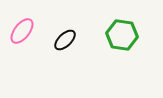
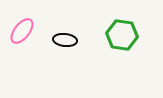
black ellipse: rotated 50 degrees clockwise
